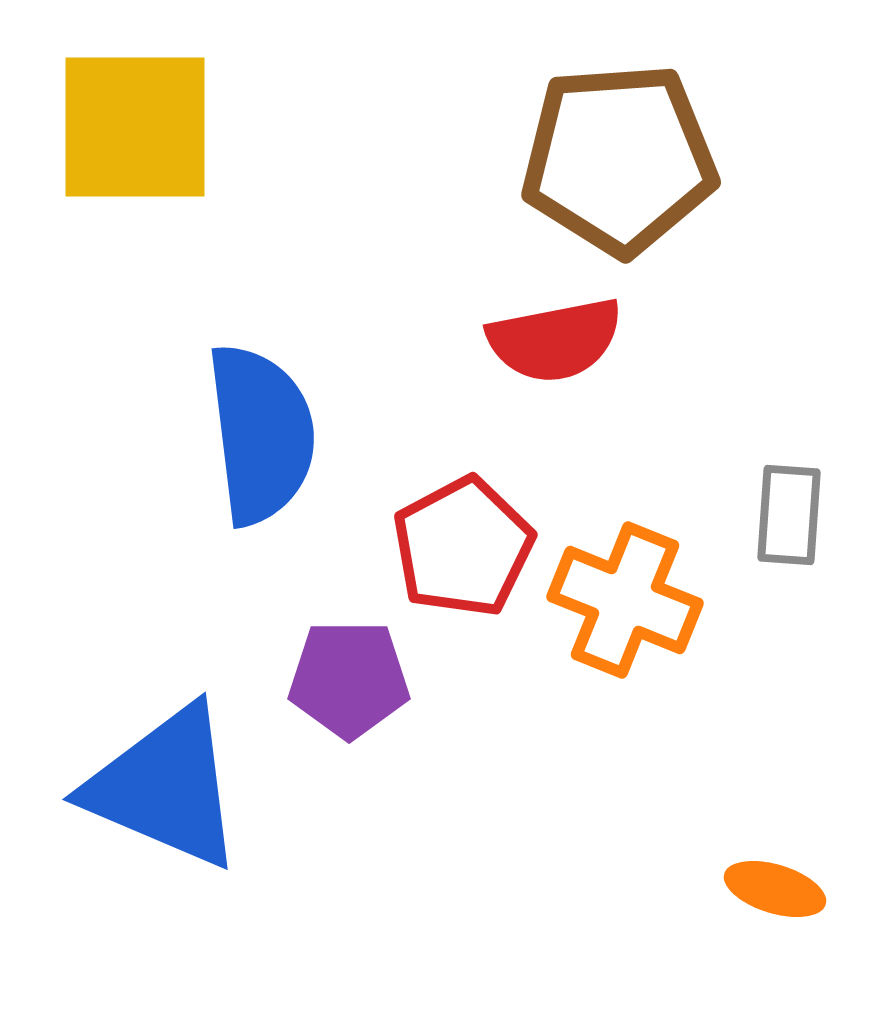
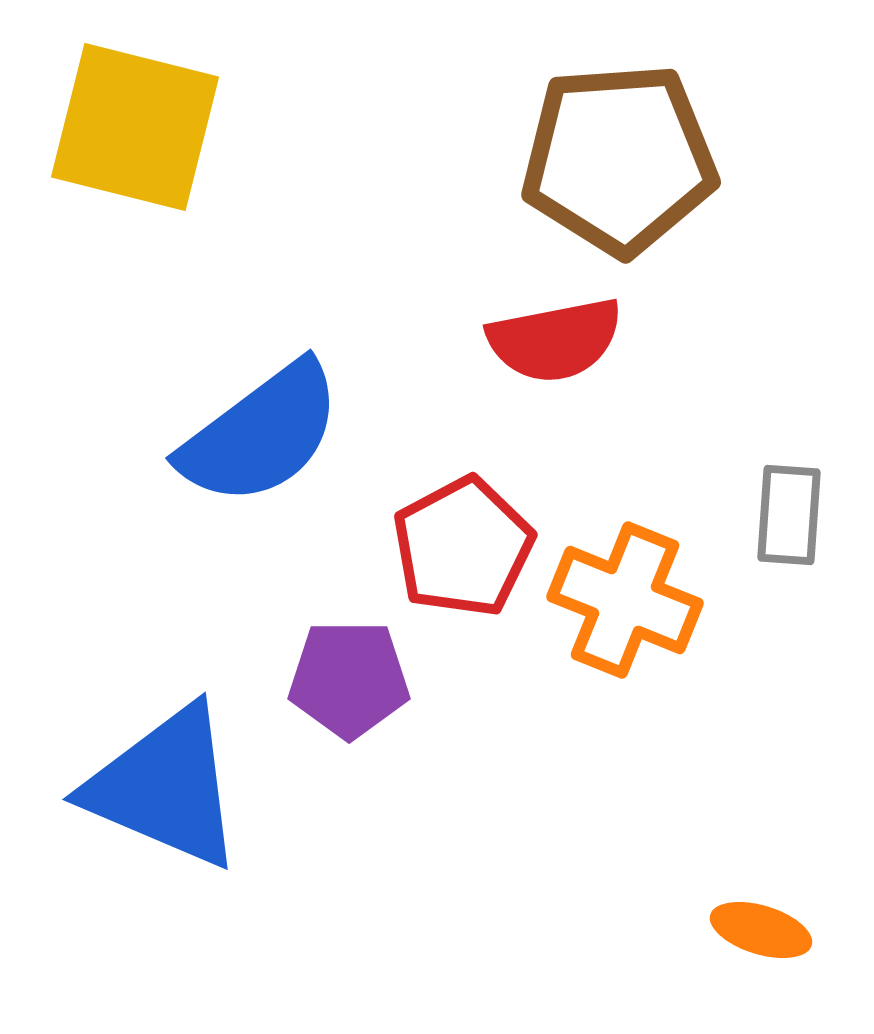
yellow square: rotated 14 degrees clockwise
blue semicircle: rotated 60 degrees clockwise
orange ellipse: moved 14 px left, 41 px down
